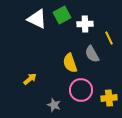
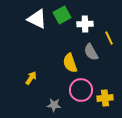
gray semicircle: moved 1 px left, 2 px up
yellow arrow: moved 1 px right, 1 px up; rotated 16 degrees counterclockwise
yellow cross: moved 4 px left
gray star: rotated 16 degrees counterclockwise
